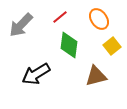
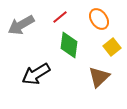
gray arrow: rotated 16 degrees clockwise
yellow square: moved 1 px down
brown triangle: moved 3 px right, 1 px down; rotated 30 degrees counterclockwise
